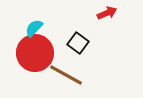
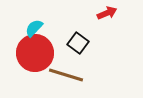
brown line: rotated 12 degrees counterclockwise
